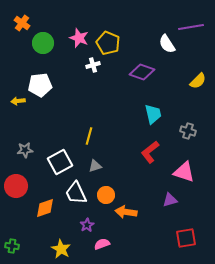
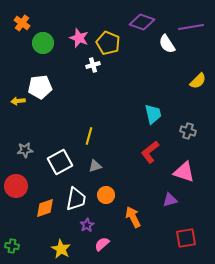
purple diamond: moved 50 px up
white pentagon: moved 2 px down
white trapezoid: moved 6 px down; rotated 145 degrees counterclockwise
orange arrow: moved 7 px right, 5 px down; rotated 55 degrees clockwise
pink semicircle: rotated 21 degrees counterclockwise
